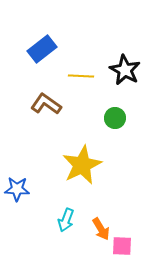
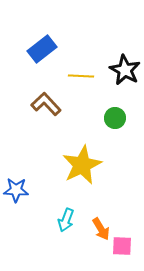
brown L-shape: rotated 12 degrees clockwise
blue star: moved 1 px left, 1 px down
